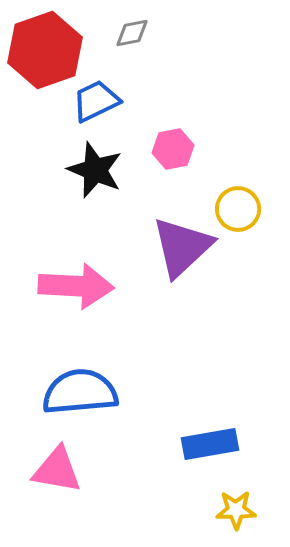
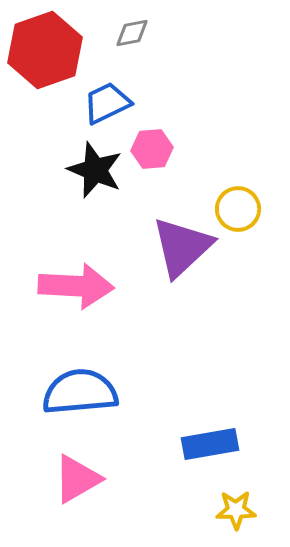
blue trapezoid: moved 11 px right, 2 px down
pink hexagon: moved 21 px left; rotated 6 degrees clockwise
pink triangle: moved 20 px right, 9 px down; rotated 40 degrees counterclockwise
